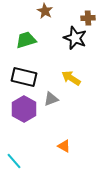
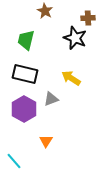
green trapezoid: rotated 60 degrees counterclockwise
black rectangle: moved 1 px right, 3 px up
orange triangle: moved 18 px left, 5 px up; rotated 32 degrees clockwise
